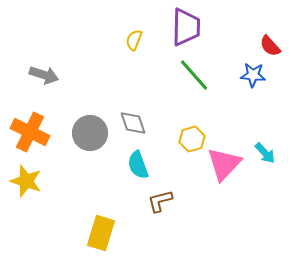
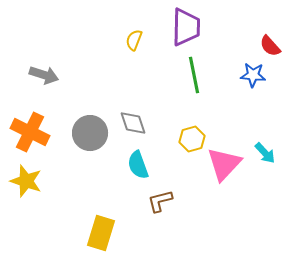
green line: rotated 30 degrees clockwise
